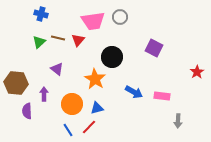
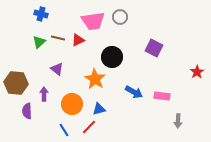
red triangle: rotated 24 degrees clockwise
blue triangle: moved 2 px right, 1 px down
blue line: moved 4 px left
